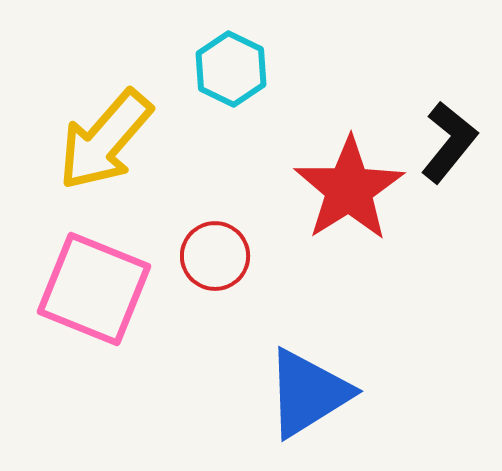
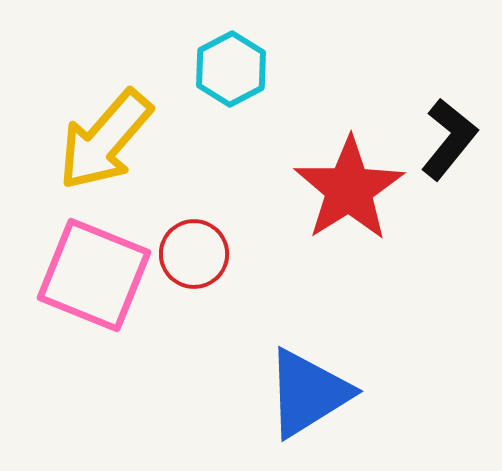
cyan hexagon: rotated 6 degrees clockwise
black L-shape: moved 3 px up
red circle: moved 21 px left, 2 px up
pink square: moved 14 px up
